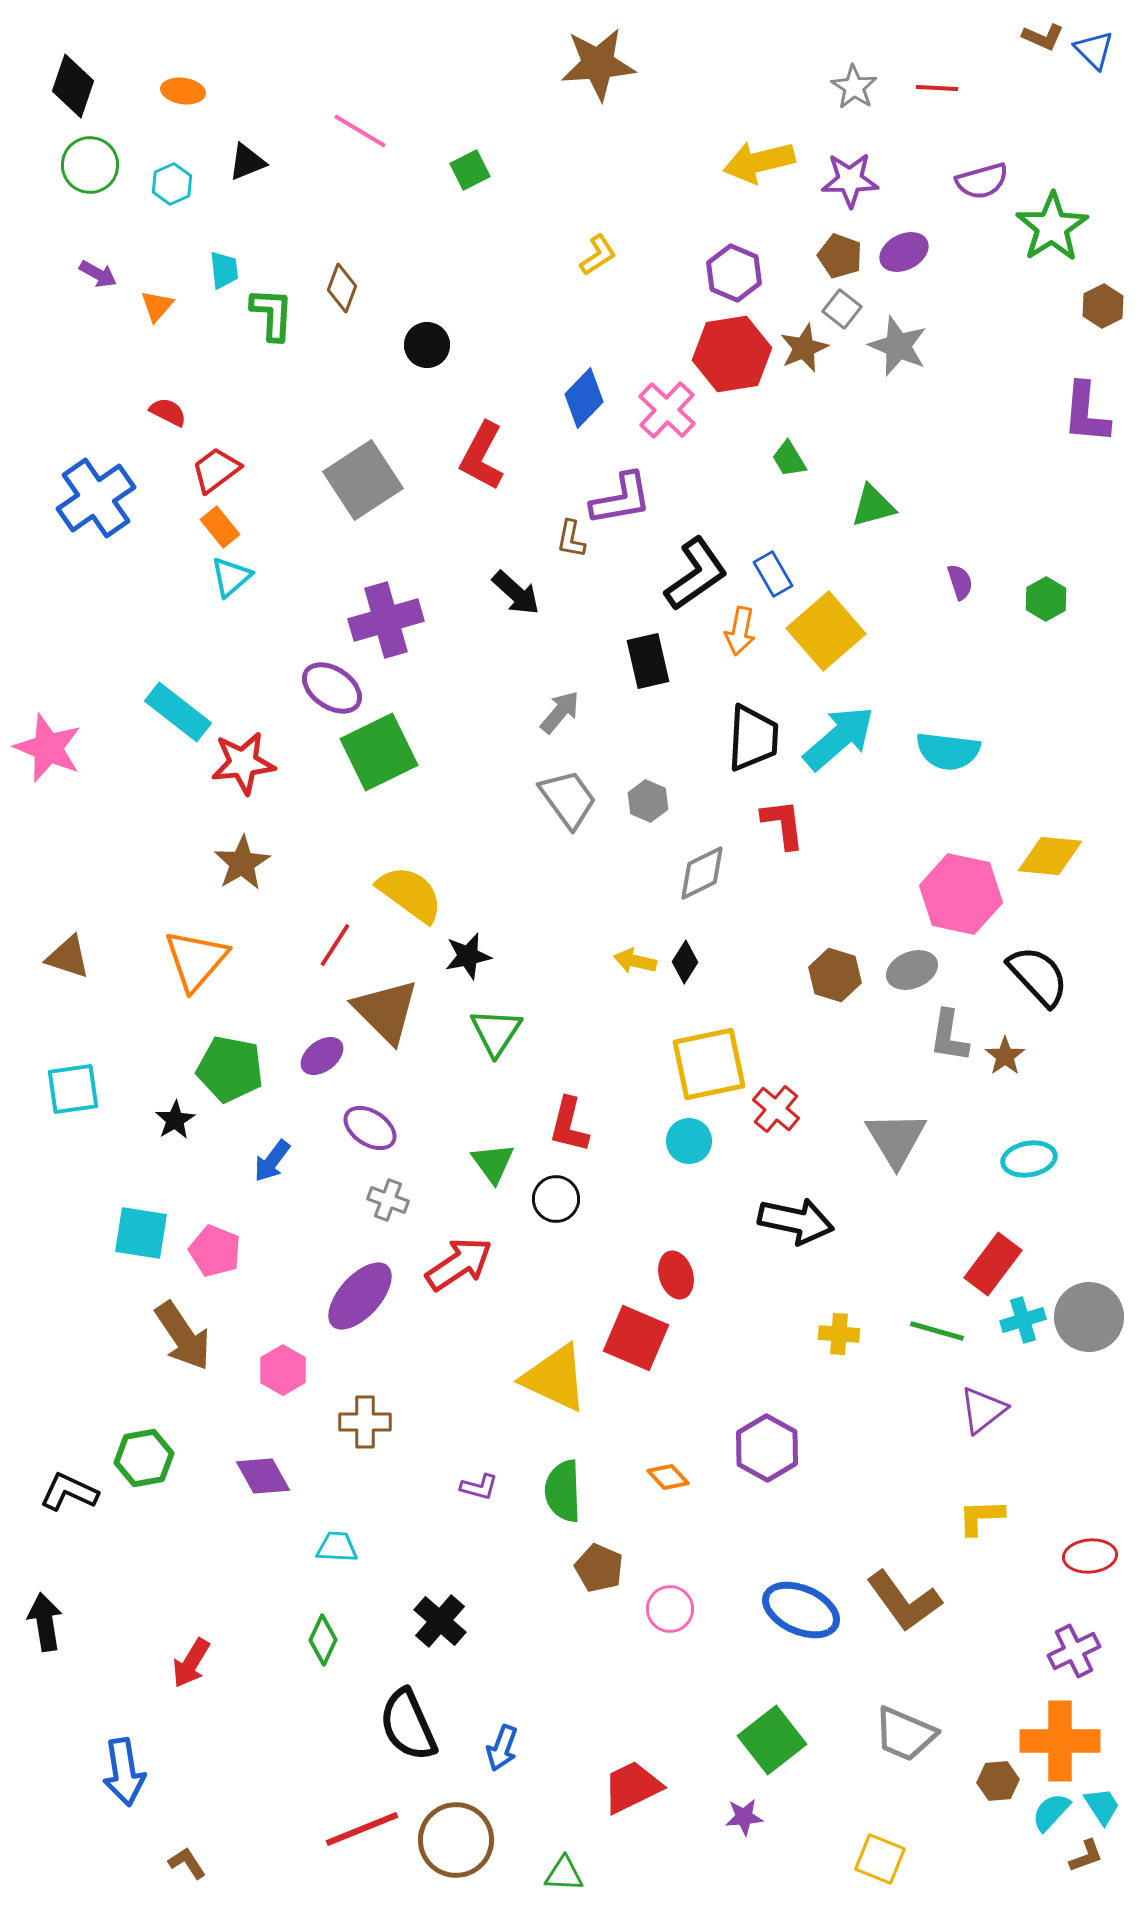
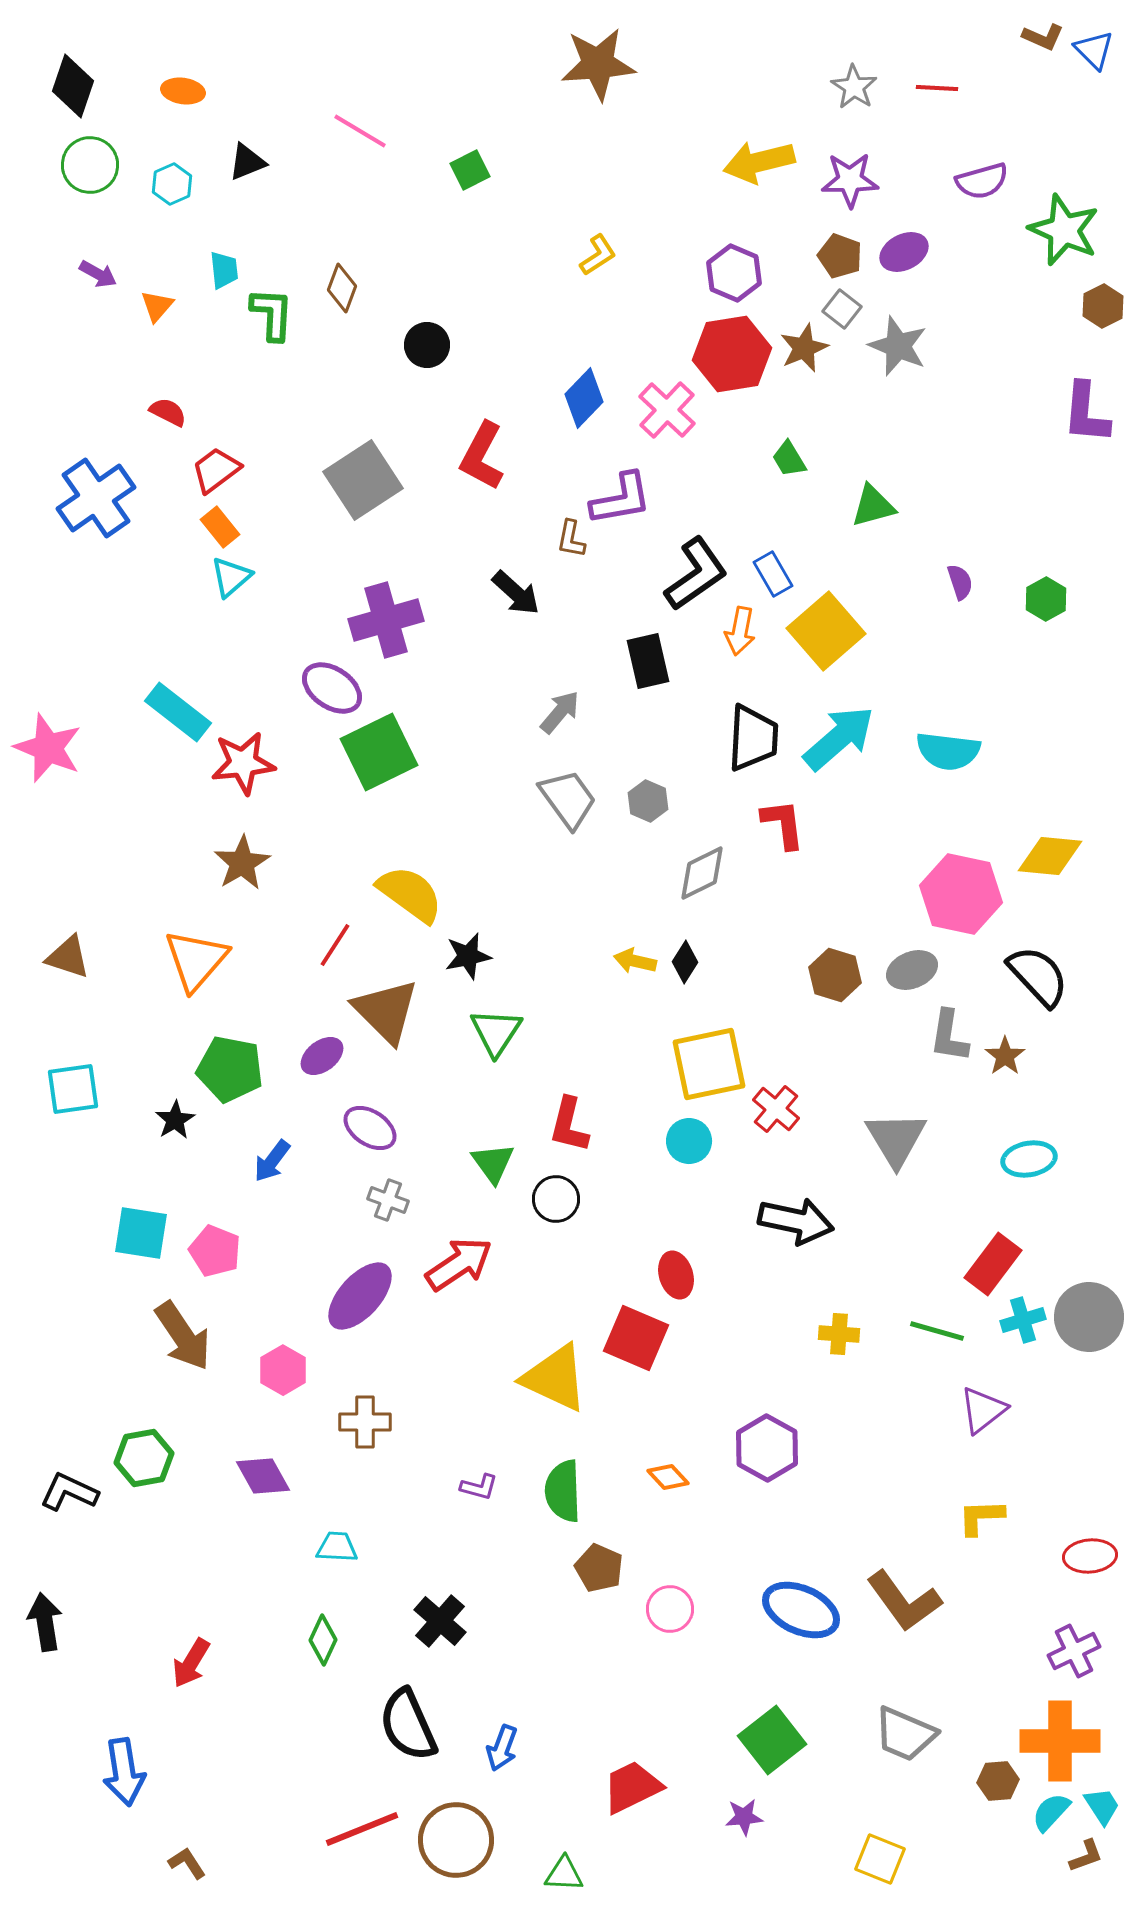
green star at (1052, 227): moved 12 px right, 3 px down; rotated 16 degrees counterclockwise
